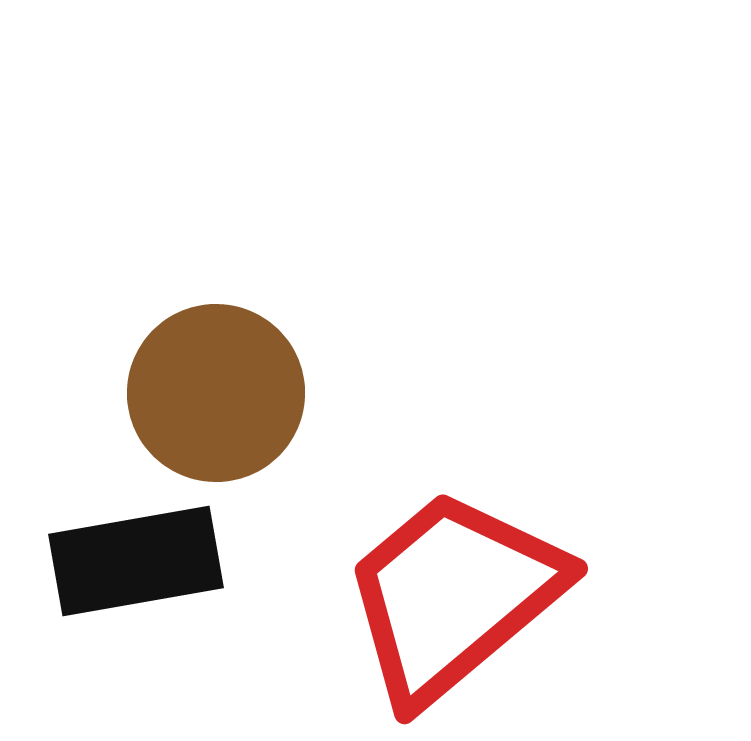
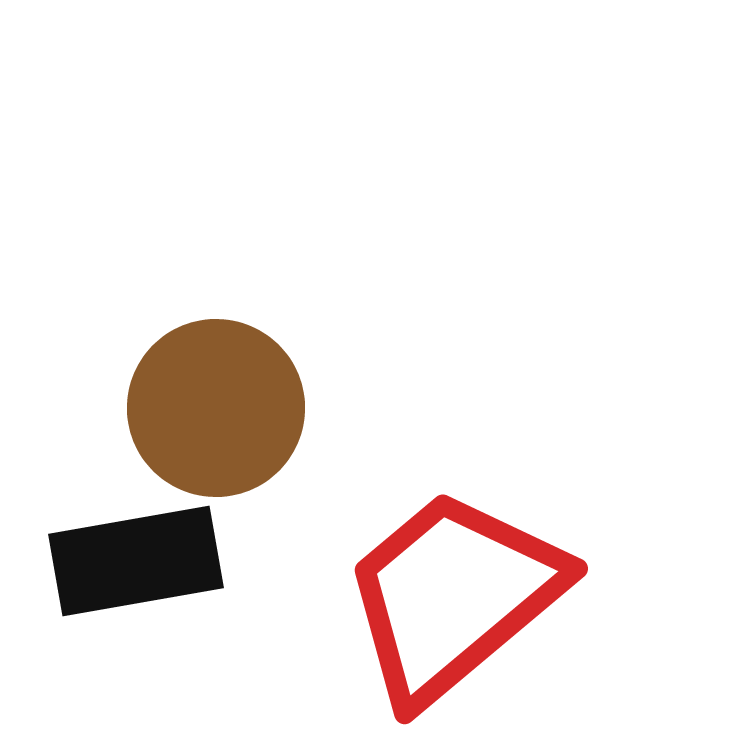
brown circle: moved 15 px down
